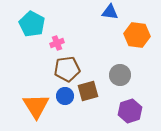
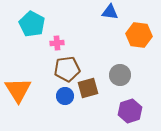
orange hexagon: moved 2 px right
pink cross: rotated 16 degrees clockwise
brown square: moved 3 px up
orange triangle: moved 18 px left, 16 px up
